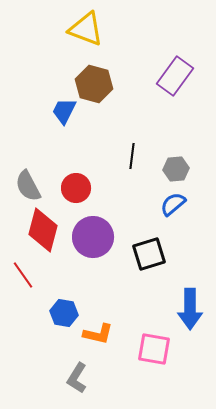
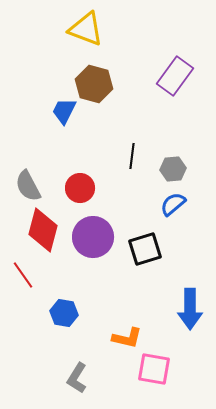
gray hexagon: moved 3 px left
red circle: moved 4 px right
black square: moved 4 px left, 5 px up
orange L-shape: moved 29 px right, 4 px down
pink square: moved 20 px down
